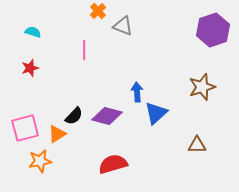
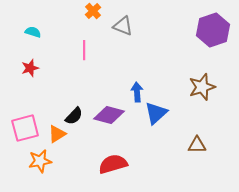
orange cross: moved 5 px left
purple diamond: moved 2 px right, 1 px up
